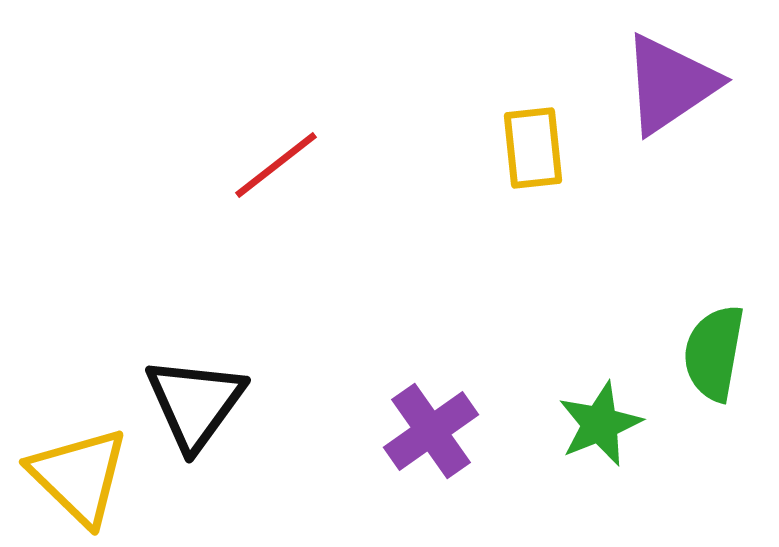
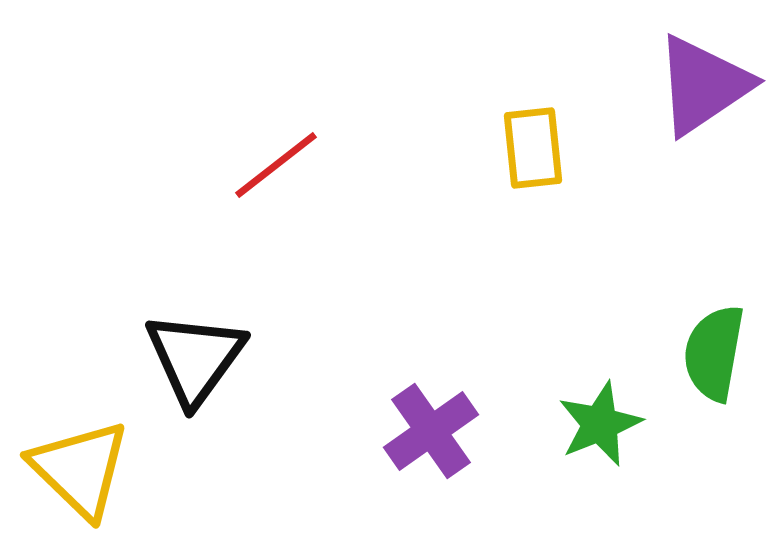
purple triangle: moved 33 px right, 1 px down
black triangle: moved 45 px up
yellow triangle: moved 1 px right, 7 px up
